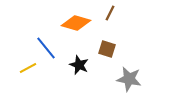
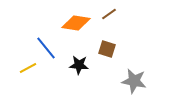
brown line: moved 1 px left, 1 px down; rotated 28 degrees clockwise
orange diamond: rotated 8 degrees counterclockwise
black star: rotated 18 degrees counterclockwise
gray star: moved 5 px right, 2 px down
